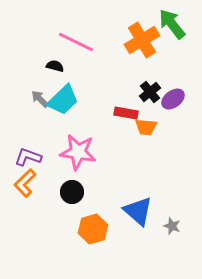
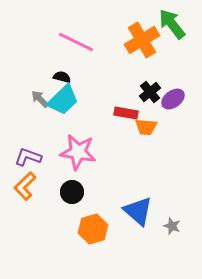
black semicircle: moved 7 px right, 11 px down
orange L-shape: moved 3 px down
